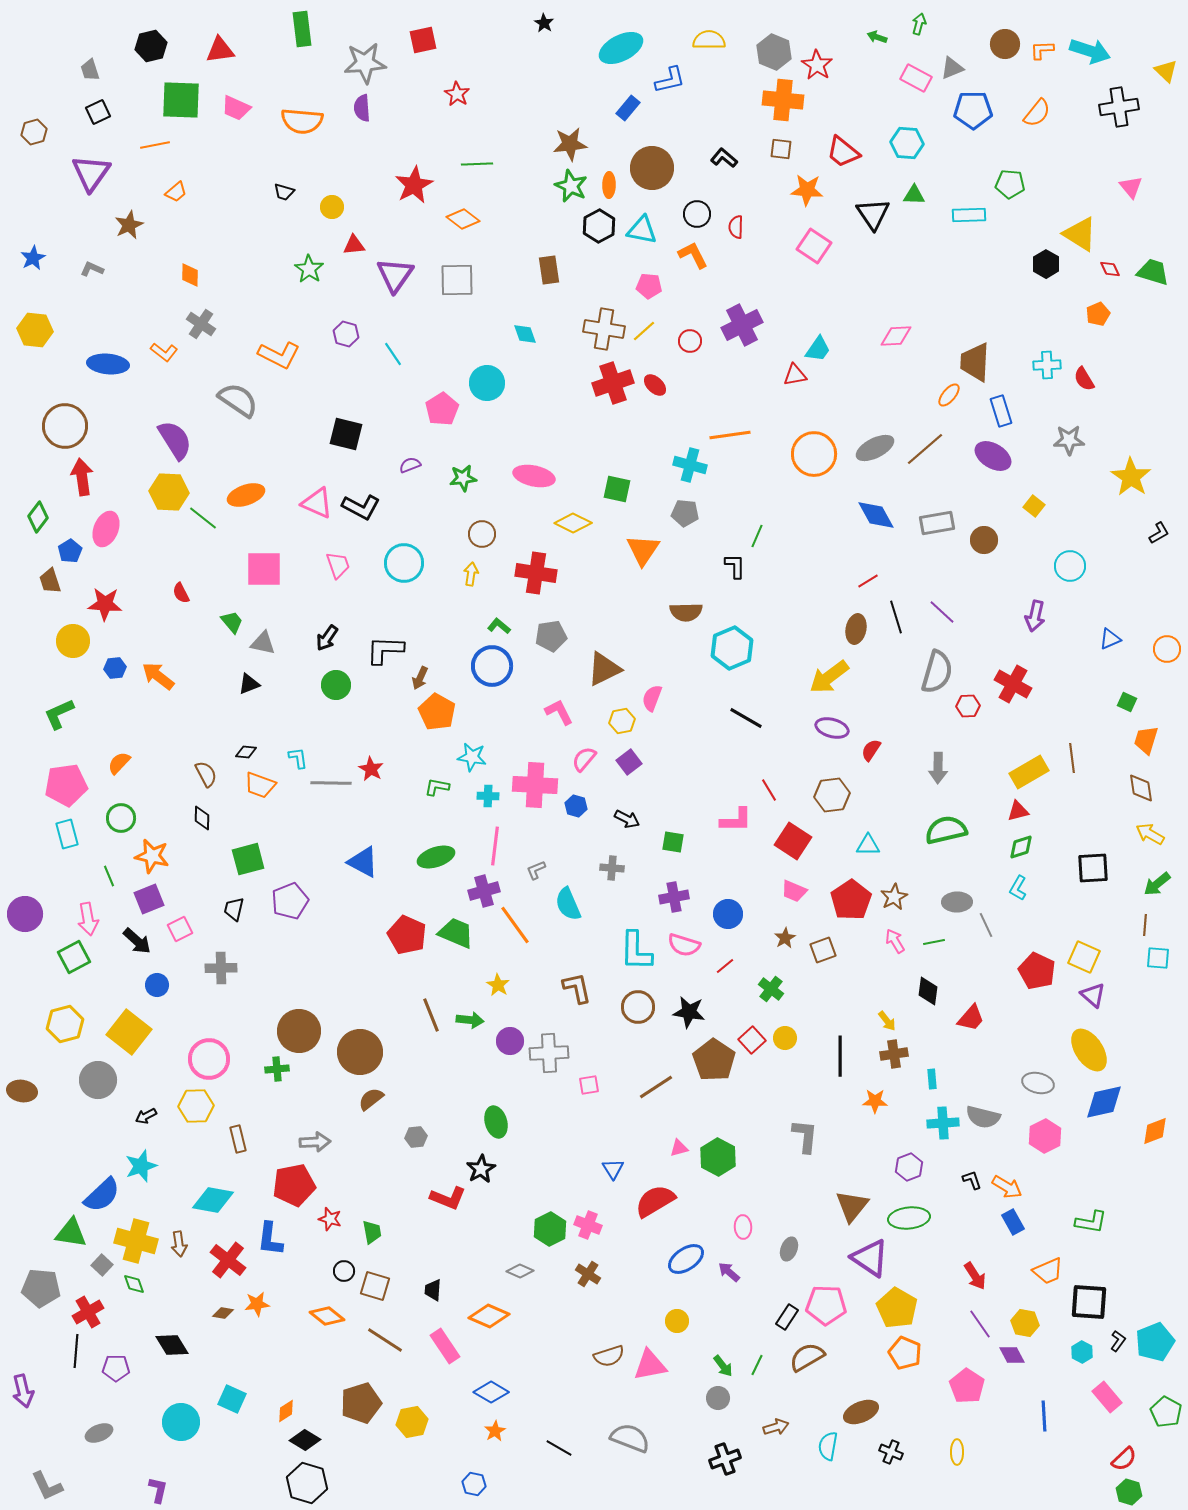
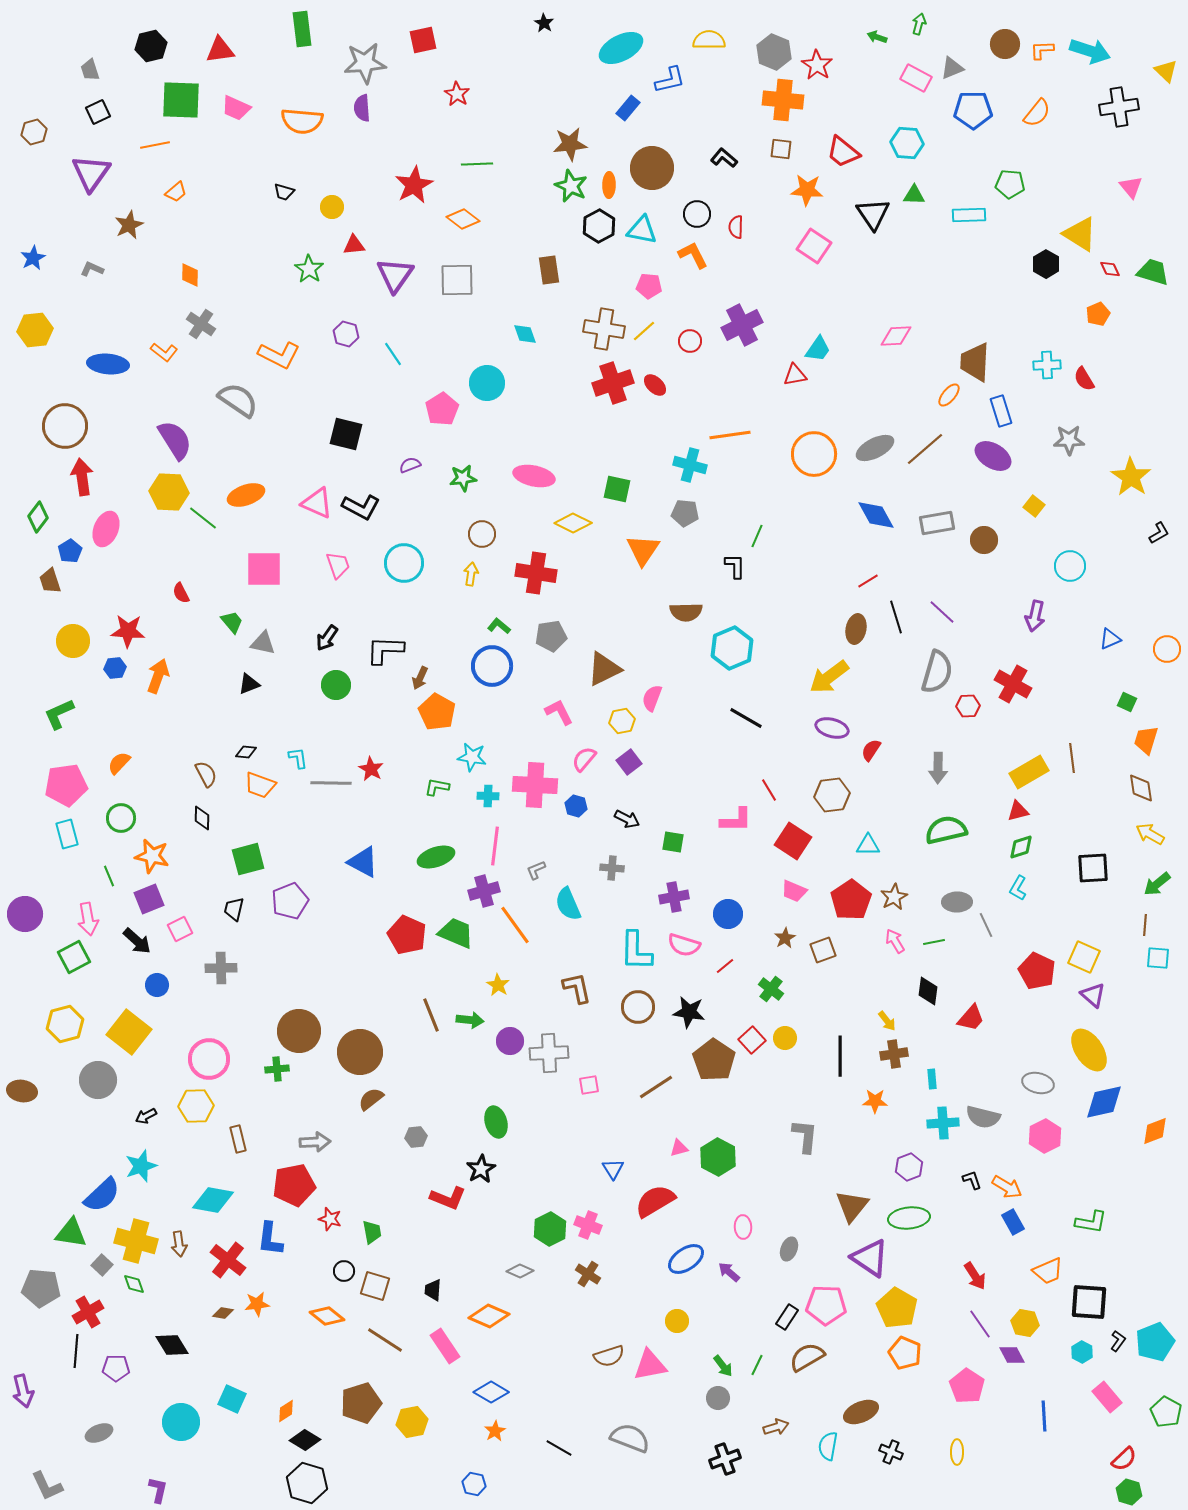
yellow hexagon at (35, 330): rotated 12 degrees counterclockwise
red star at (105, 604): moved 23 px right, 27 px down
orange arrow at (158, 676): rotated 72 degrees clockwise
